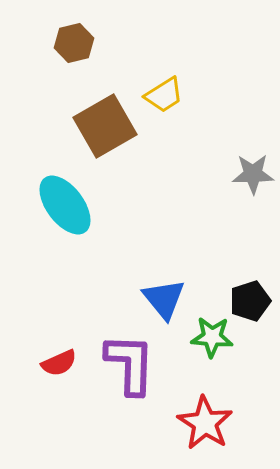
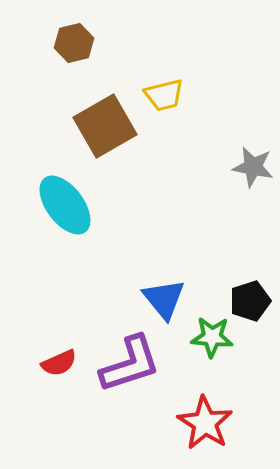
yellow trapezoid: rotated 18 degrees clockwise
gray star: moved 7 px up; rotated 12 degrees clockwise
purple L-shape: rotated 70 degrees clockwise
